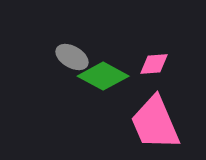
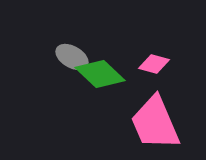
pink diamond: rotated 20 degrees clockwise
green diamond: moved 3 px left, 2 px up; rotated 15 degrees clockwise
